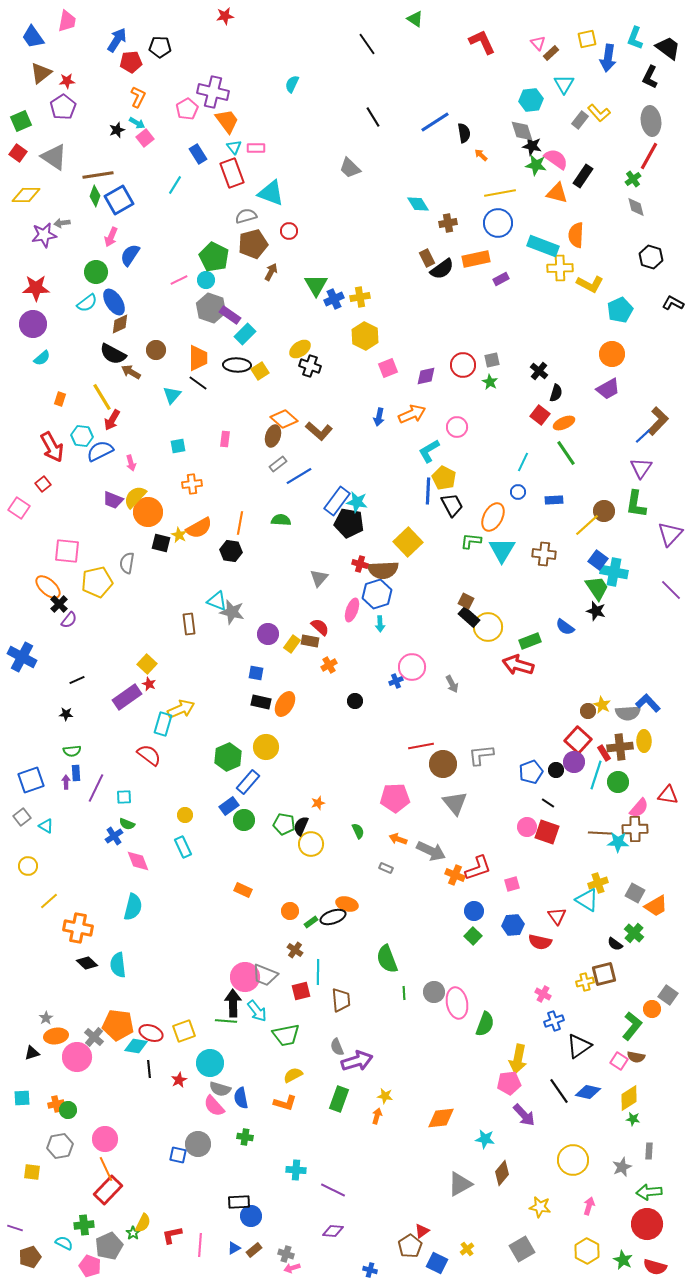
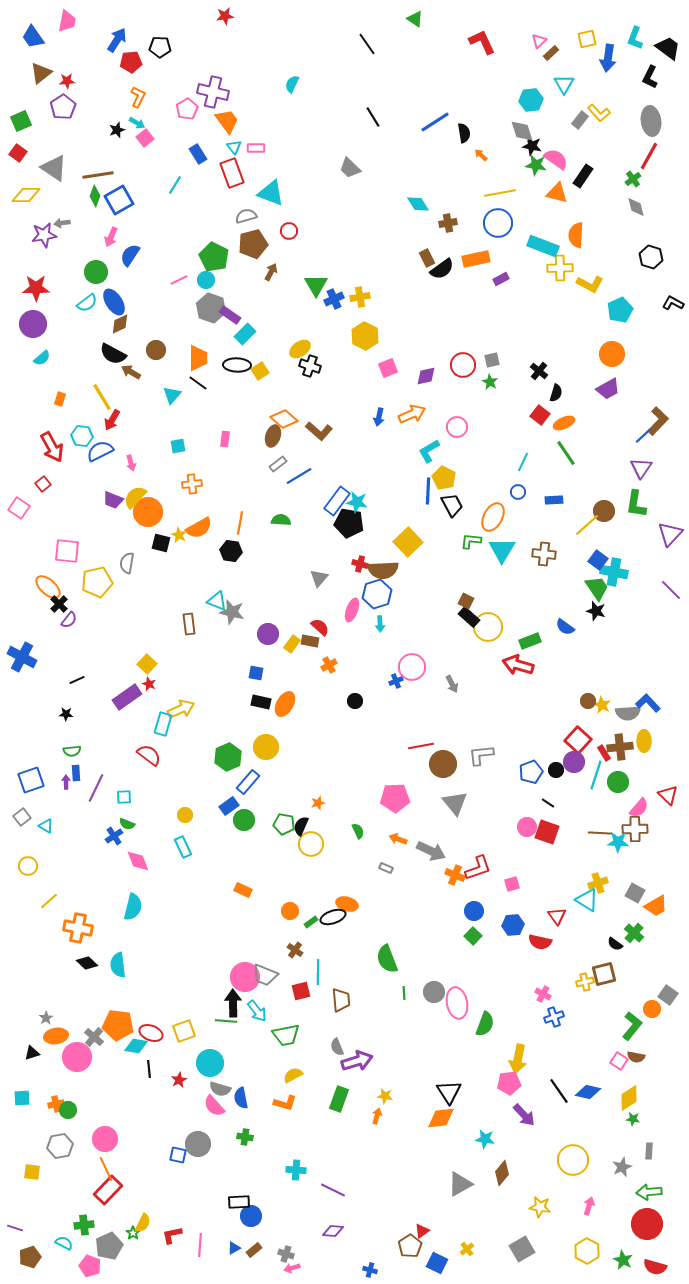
pink triangle at (538, 43): moved 1 px right, 2 px up; rotated 28 degrees clockwise
gray triangle at (54, 157): moved 11 px down
brown circle at (588, 711): moved 10 px up
red triangle at (668, 795): rotated 35 degrees clockwise
blue cross at (554, 1021): moved 4 px up
black triangle at (579, 1046): moved 130 px left, 46 px down; rotated 28 degrees counterclockwise
